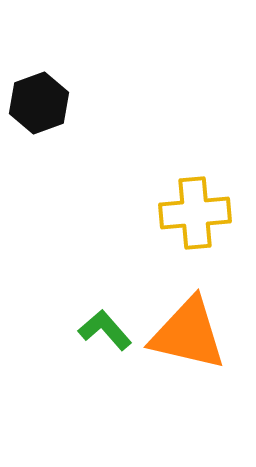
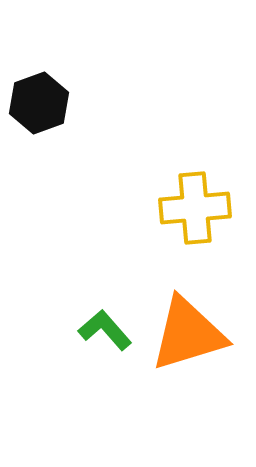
yellow cross: moved 5 px up
orange triangle: rotated 30 degrees counterclockwise
